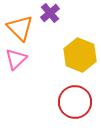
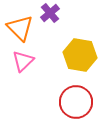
yellow hexagon: rotated 12 degrees counterclockwise
pink triangle: moved 7 px right, 2 px down
red circle: moved 1 px right
